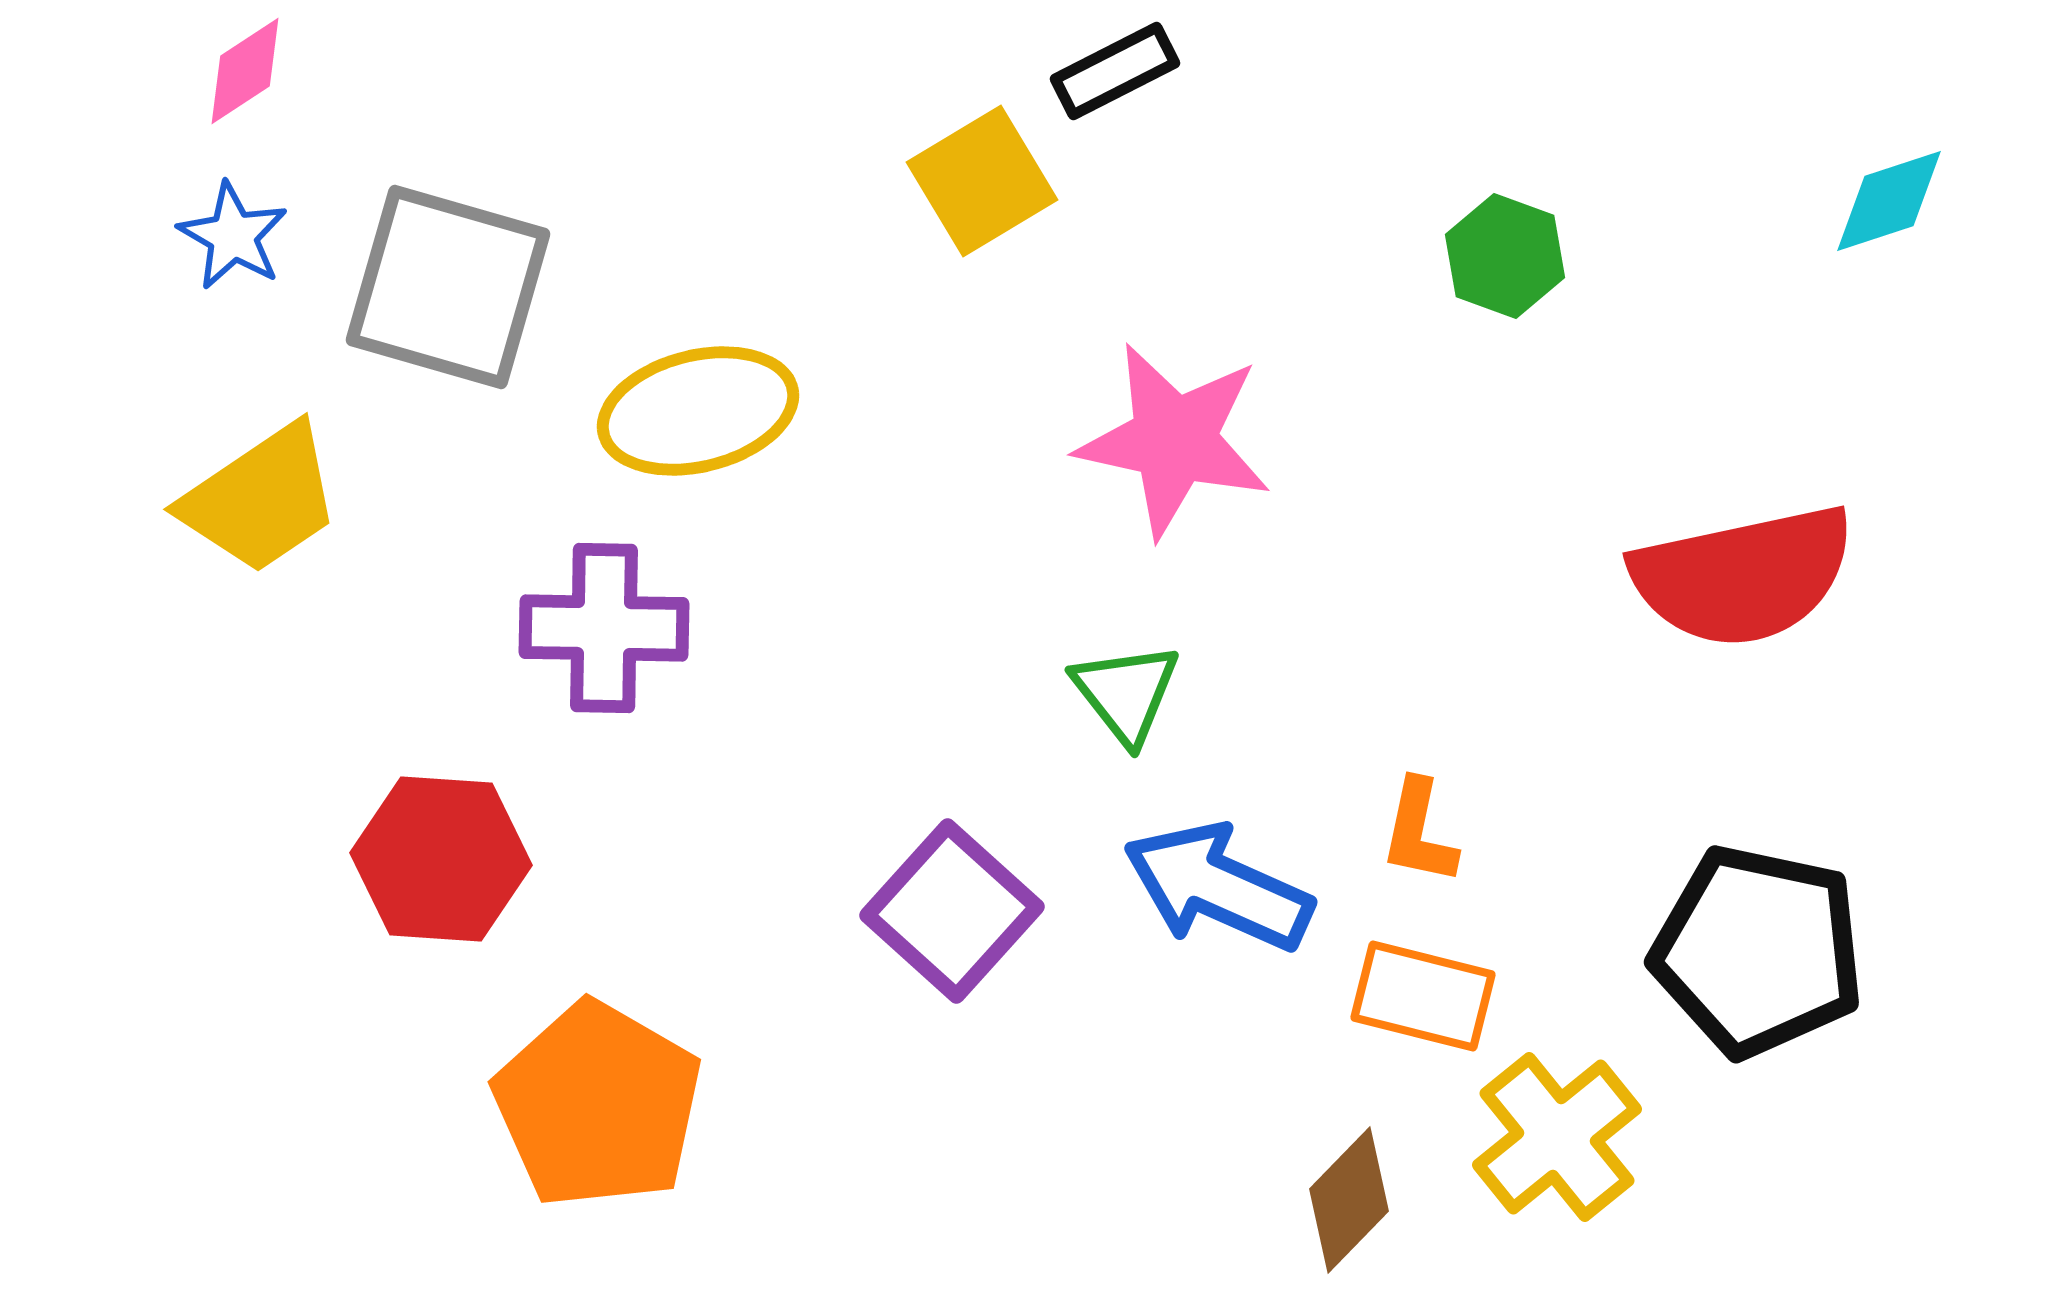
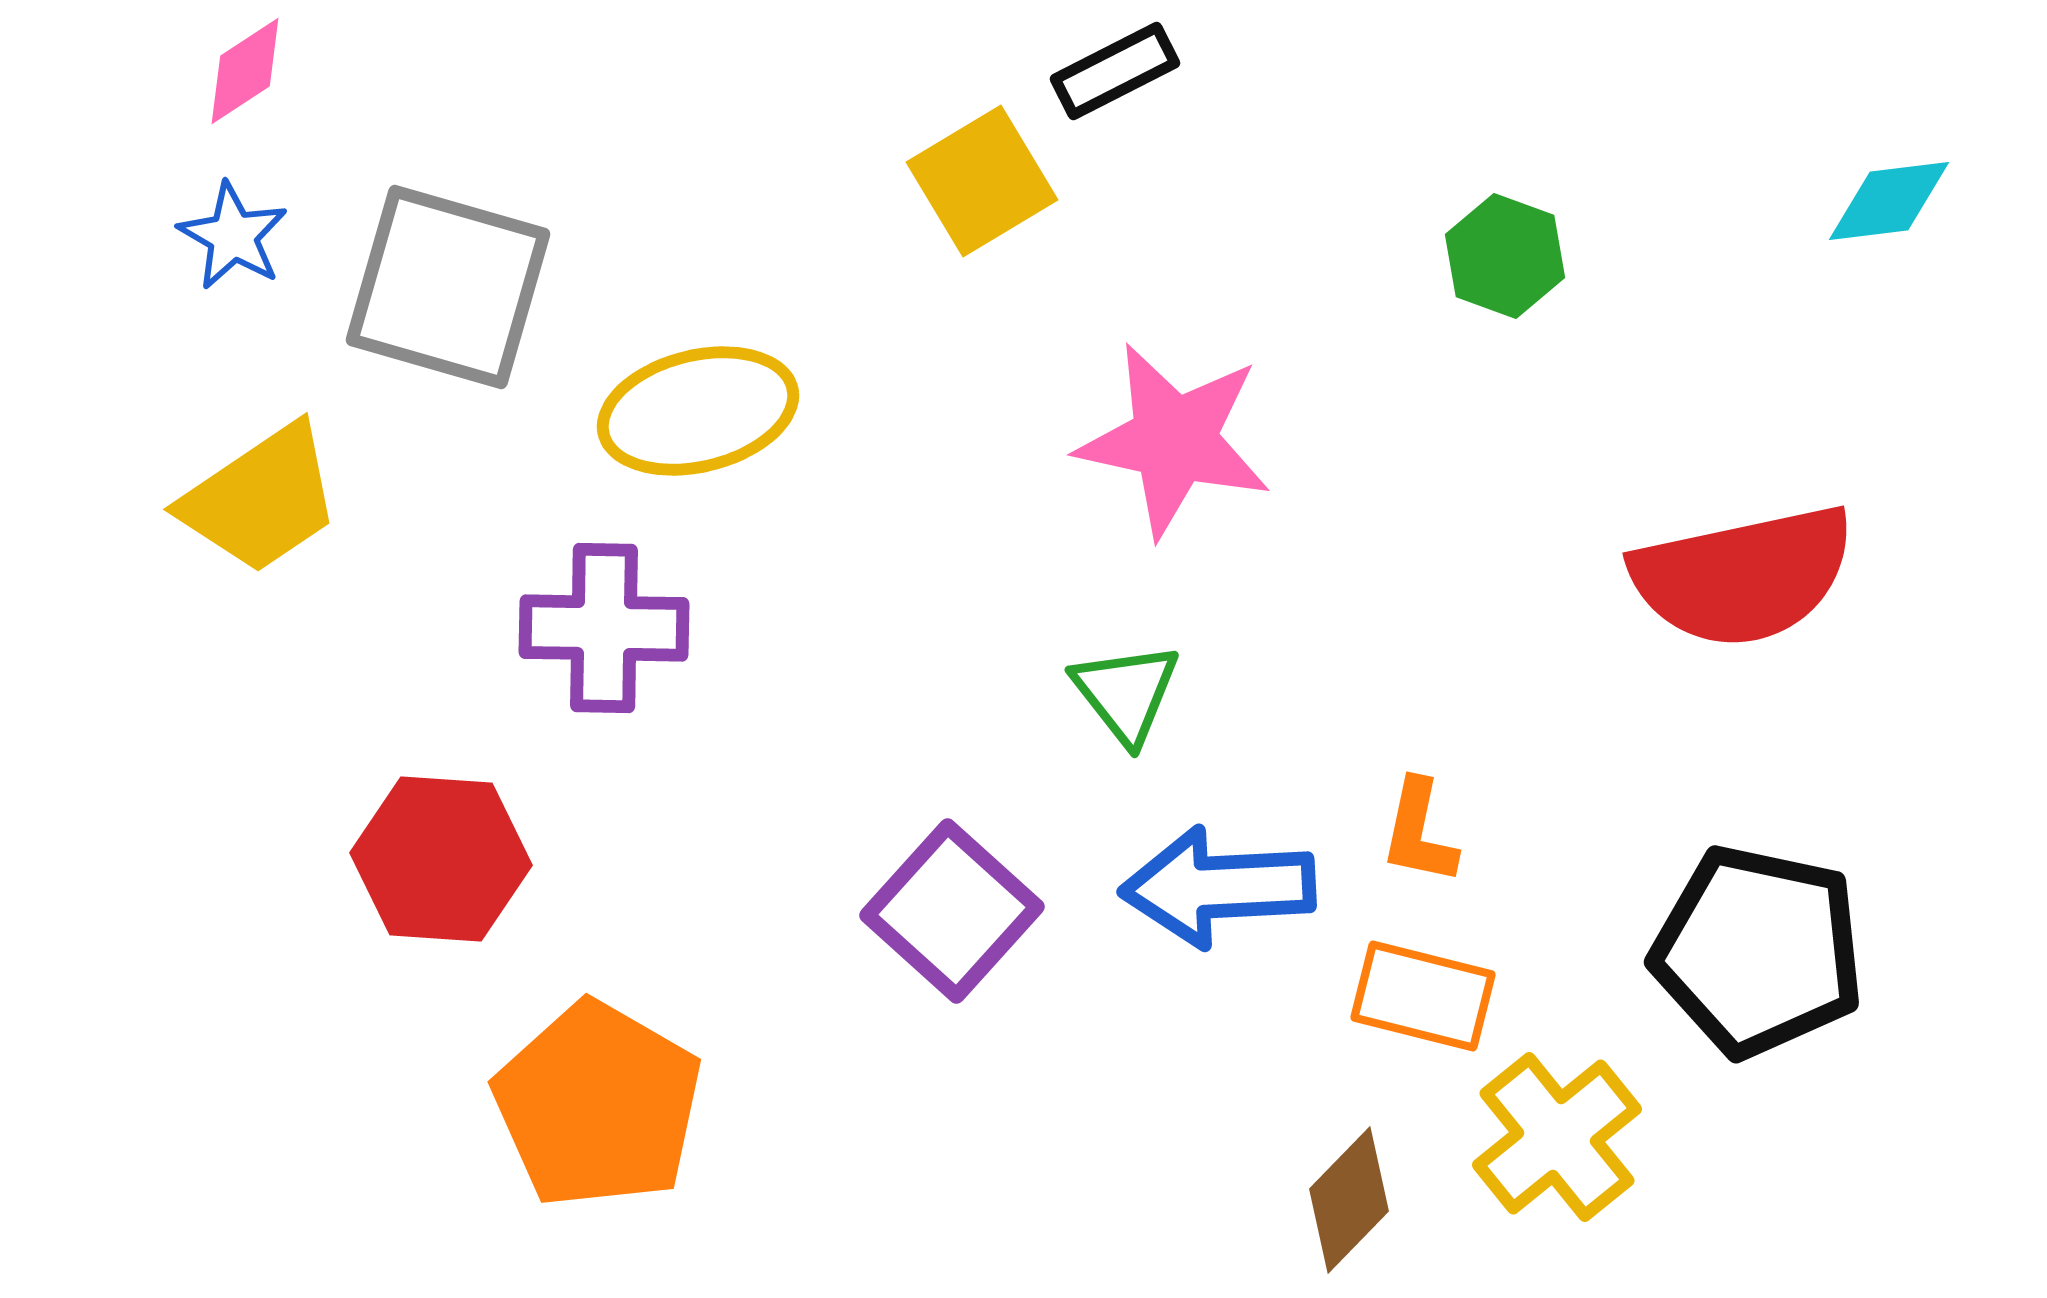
cyan diamond: rotated 11 degrees clockwise
blue arrow: rotated 27 degrees counterclockwise
